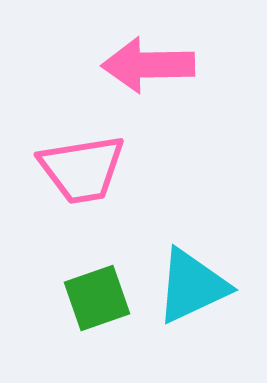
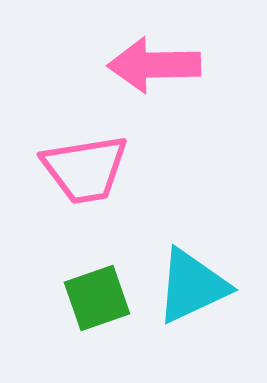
pink arrow: moved 6 px right
pink trapezoid: moved 3 px right
